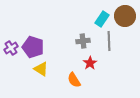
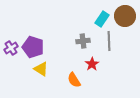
red star: moved 2 px right, 1 px down
